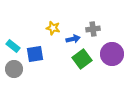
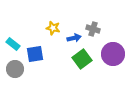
gray cross: rotated 24 degrees clockwise
blue arrow: moved 1 px right, 1 px up
cyan rectangle: moved 2 px up
purple circle: moved 1 px right
gray circle: moved 1 px right
